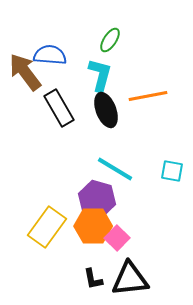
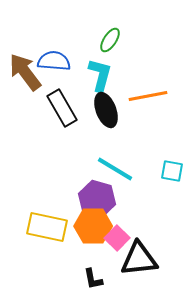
blue semicircle: moved 4 px right, 6 px down
black rectangle: moved 3 px right
yellow rectangle: rotated 66 degrees clockwise
black triangle: moved 9 px right, 20 px up
